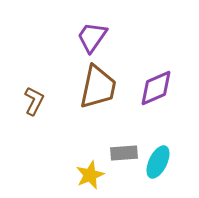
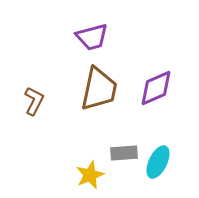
purple trapezoid: rotated 140 degrees counterclockwise
brown trapezoid: moved 1 px right, 2 px down
